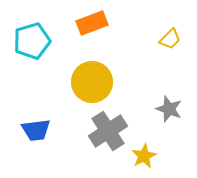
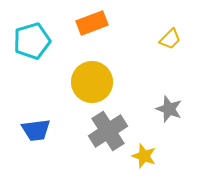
yellow star: rotated 25 degrees counterclockwise
